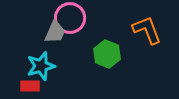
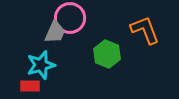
orange L-shape: moved 2 px left
cyan star: moved 1 px up
